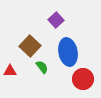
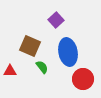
brown square: rotated 20 degrees counterclockwise
